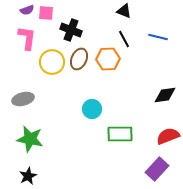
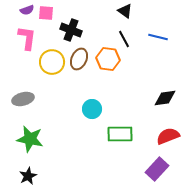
black triangle: moved 1 px right; rotated 14 degrees clockwise
orange hexagon: rotated 10 degrees clockwise
black diamond: moved 3 px down
